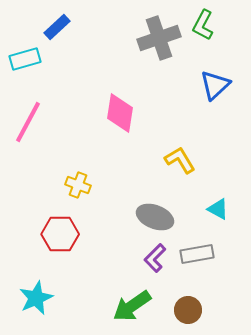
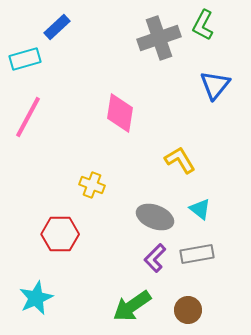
blue triangle: rotated 8 degrees counterclockwise
pink line: moved 5 px up
yellow cross: moved 14 px right
cyan triangle: moved 18 px left; rotated 10 degrees clockwise
